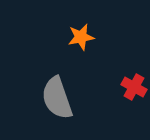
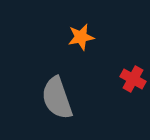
red cross: moved 1 px left, 8 px up
